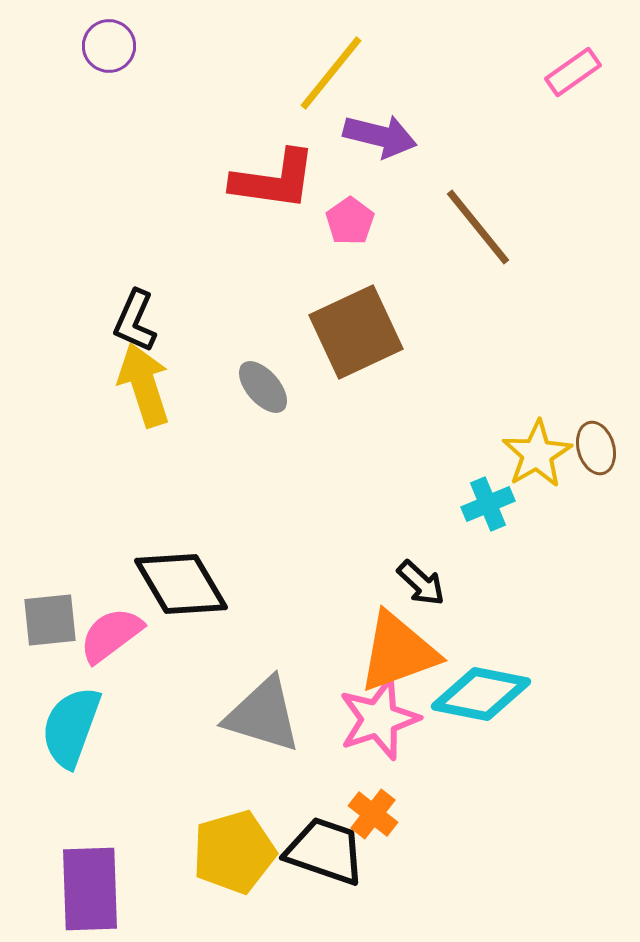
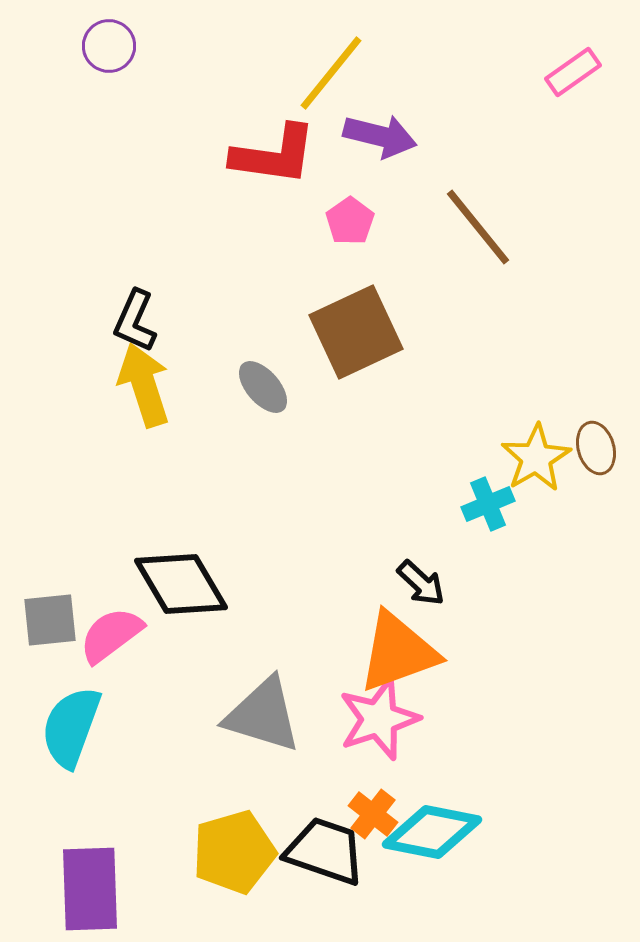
red L-shape: moved 25 px up
yellow star: moved 1 px left, 4 px down
cyan diamond: moved 49 px left, 138 px down
